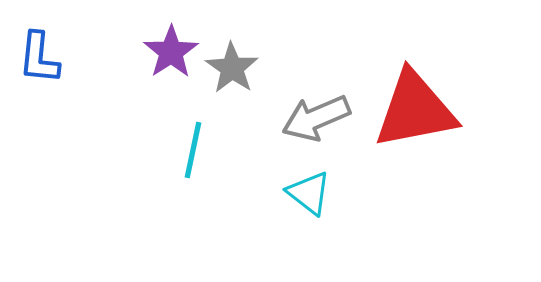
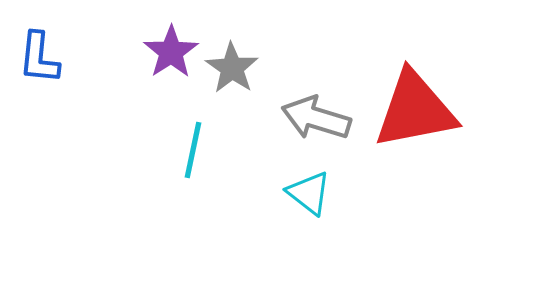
gray arrow: rotated 40 degrees clockwise
